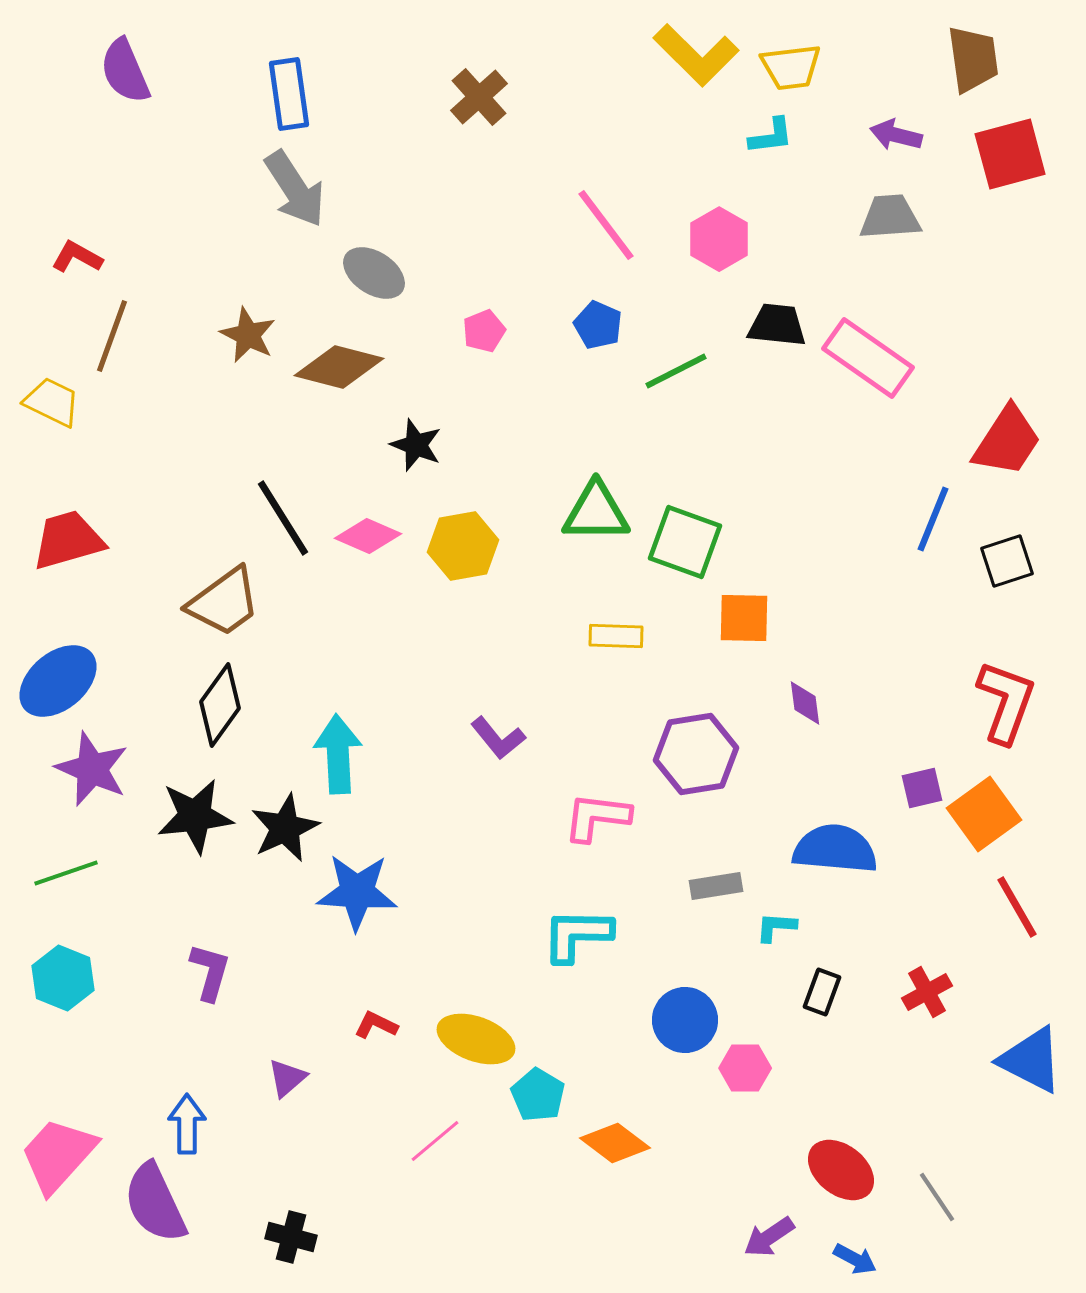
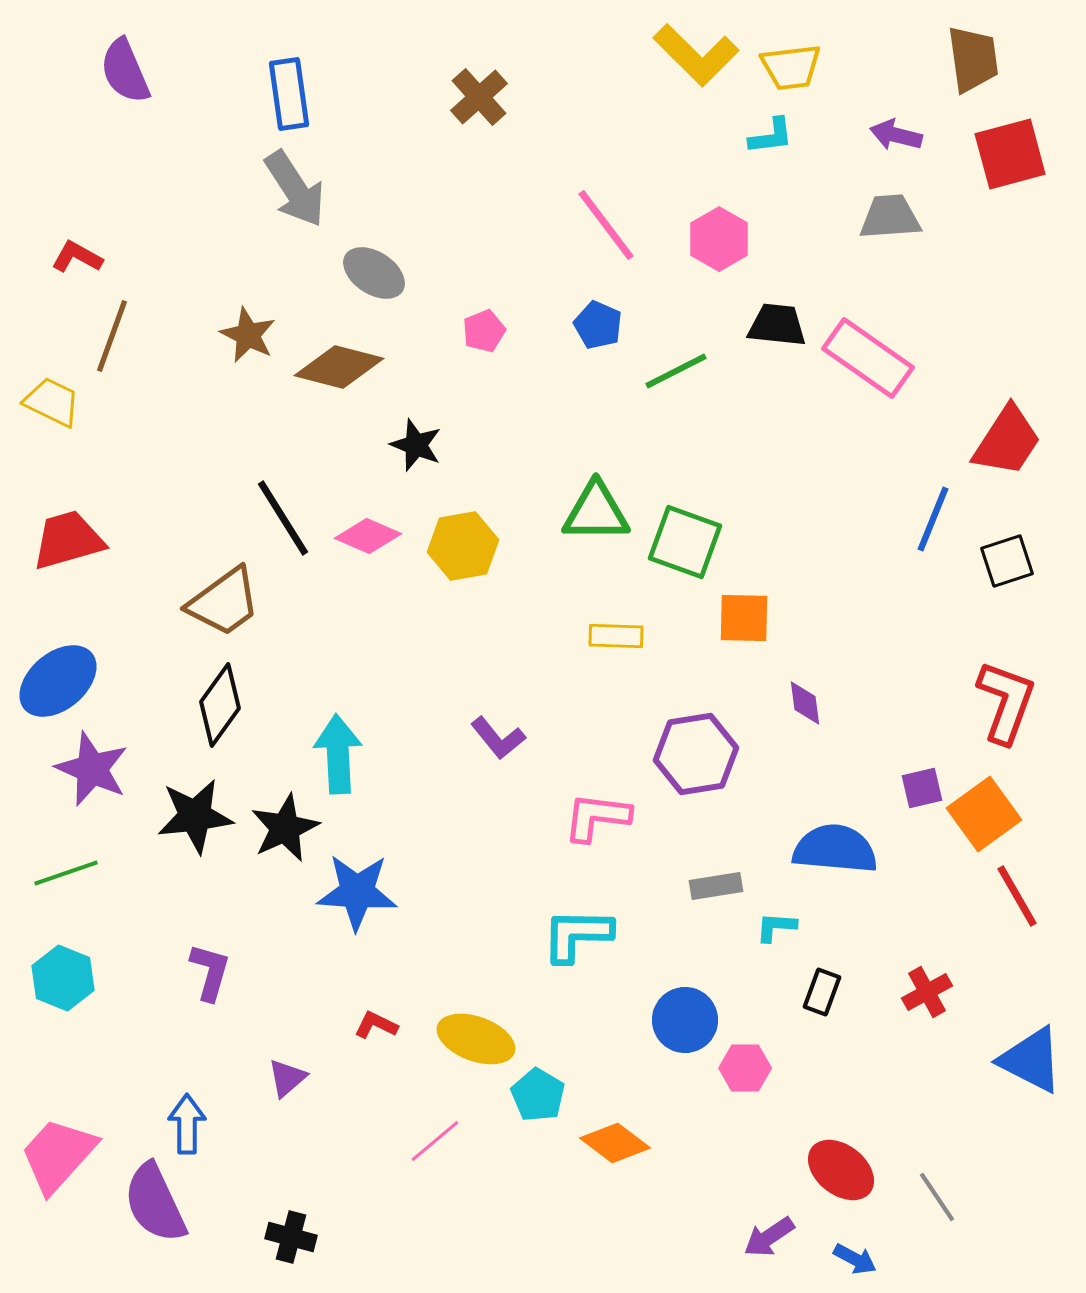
red line at (1017, 907): moved 11 px up
